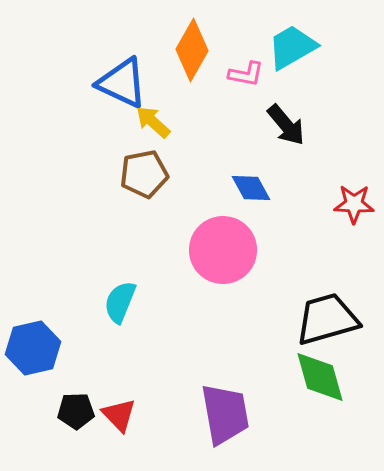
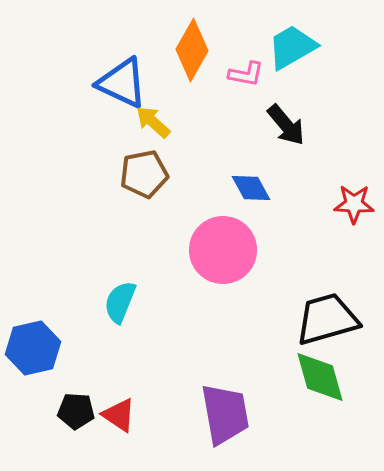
black pentagon: rotated 6 degrees clockwise
red triangle: rotated 12 degrees counterclockwise
